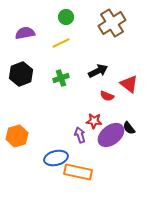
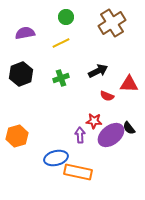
red triangle: rotated 36 degrees counterclockwise
purple arrow: rotated 14 degrees clockwise
